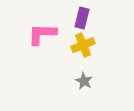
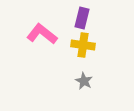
pink L-shape: rotated 36 degrees clockwise
yellow cross: rotated 30 degrees clockwise
